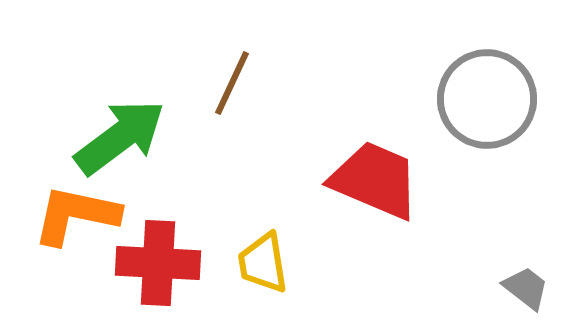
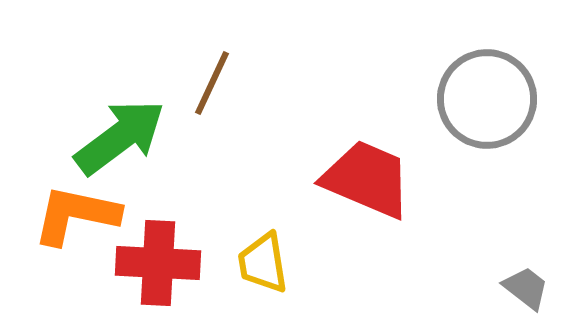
brown line: moved 20 px left
red trapezoid: moved 8 px left, 1 px up
